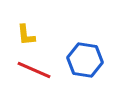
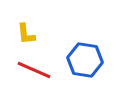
yellow L-shape: moved 1 px up
